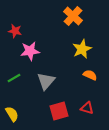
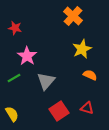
red star: moved 3 px up
pink star: moved 3 px left, 5 px down; rotated 30 degrees counterclockwise
red square: rotated 18 degrees counterclockwise
